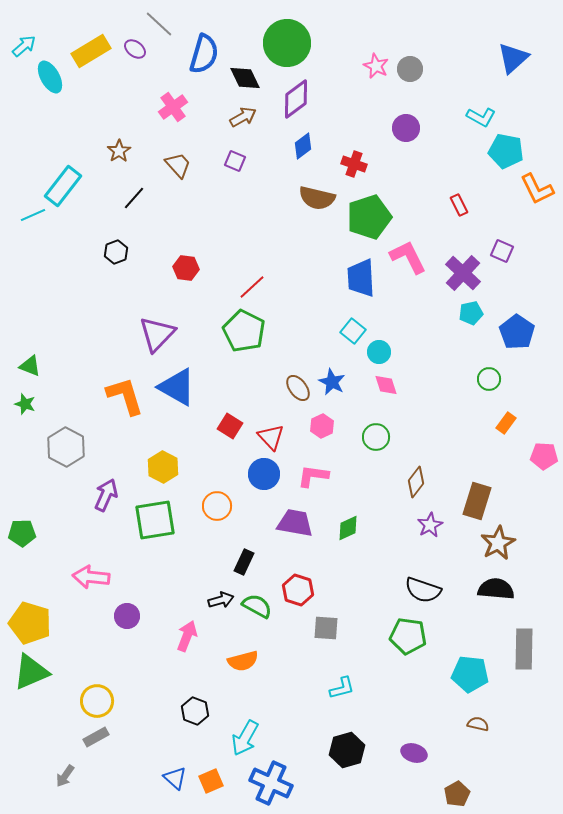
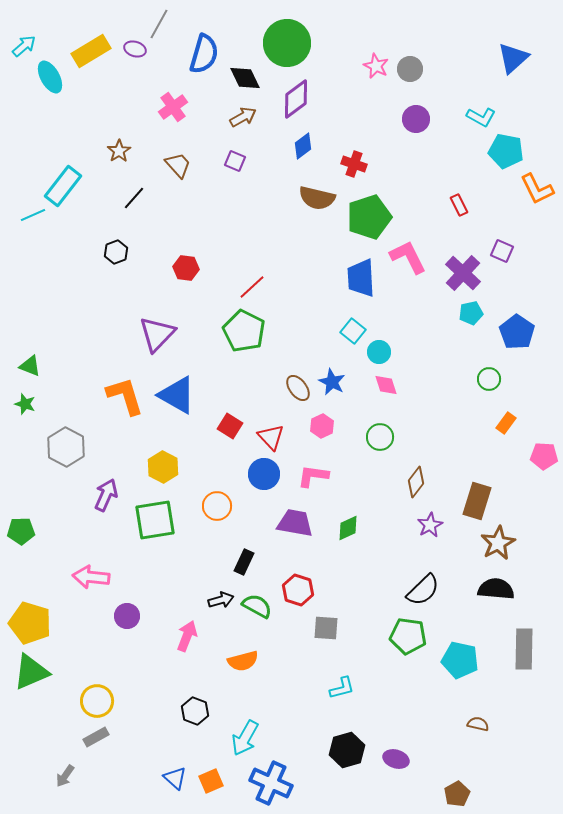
gray line at (159, 24): rotated 76 degrees clockwise
purple ellipse at (135, 49): rotated 20 degrees counterclockwise
purple circle at (406, 128): moved 10 px right, 9 px up
blue triangle at (177, 387): moved 8 px down
green circle at (376, 437): moved 4 px right
green pentagon at (22, 533): moved 1 px left, 2 px up
black semicircle at (423, 590): rotated 63 degrees counterclockwise
cyan pentagon at (470, 674): moved 10 px left, 14 px up; rotated 6 degrees clockwise
purple ellipse at (414, 753): moved 18 px left, 6 px down
